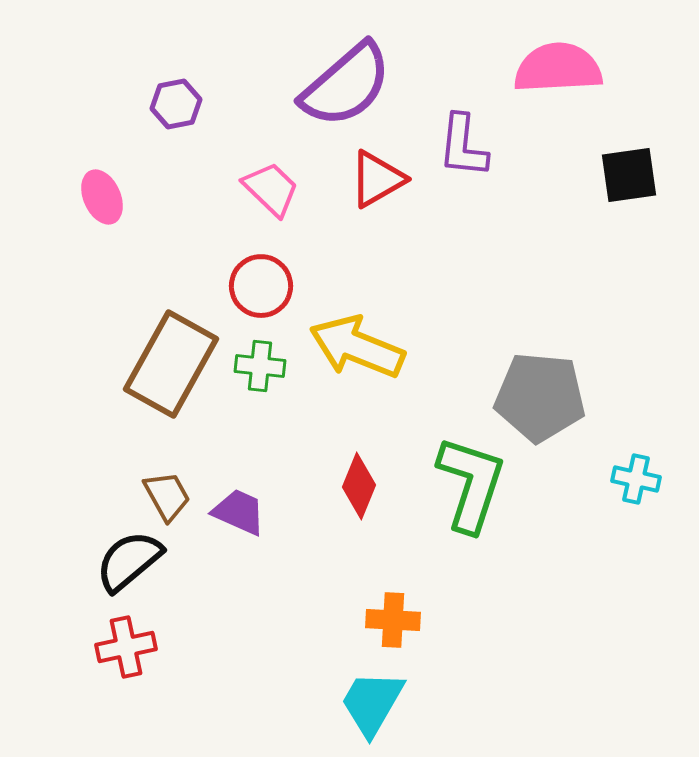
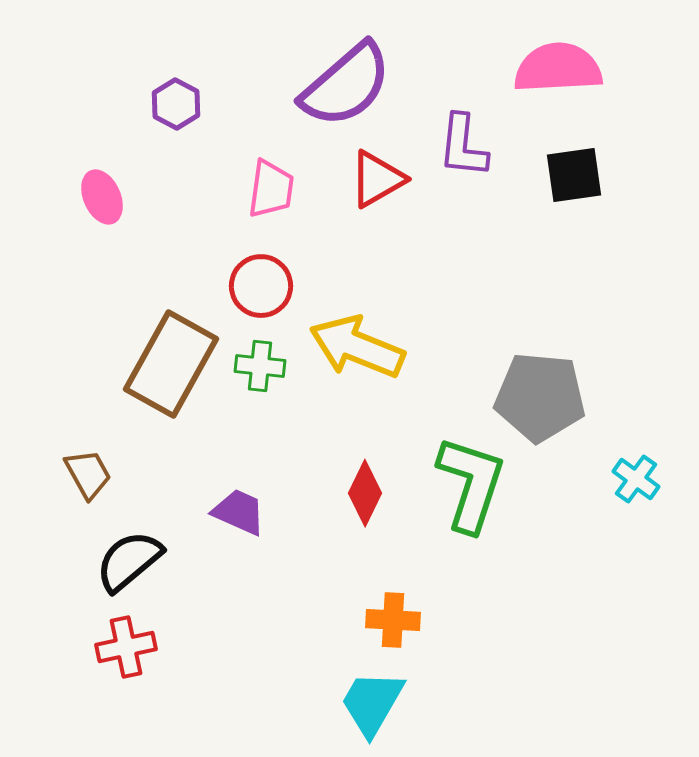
purple hexagon: rotated 21 degrees counterclockwise
black square: moved 55 px left
pink trapezoid: rotated 54 degrees clockwise
cyan cross: rotated 24 degrees clockwise
red diamond: moved 6 px right, 7 px down; rotated 4 degrees clockwise
brown trapezoid: moved 79 px left, 22 px up
